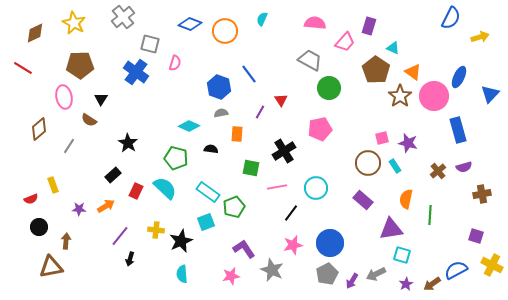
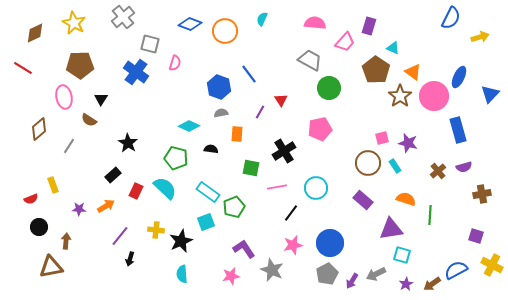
orange semicircle at (406, 199): rotated 96 degrees clockwise
